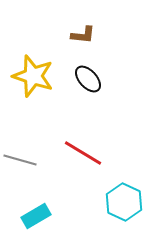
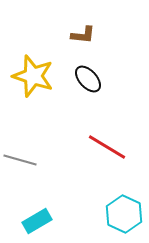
red line: moved 24 px right, 6 px up
cyan hexagon: moved 12 px down
cyan rectangle: moved 1 px right, 5 px down
